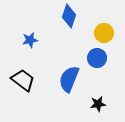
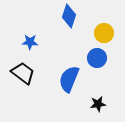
blue star: moved 2 px down; rotated 14 degrees clockwise
black trapezoid: moved 7 px up
